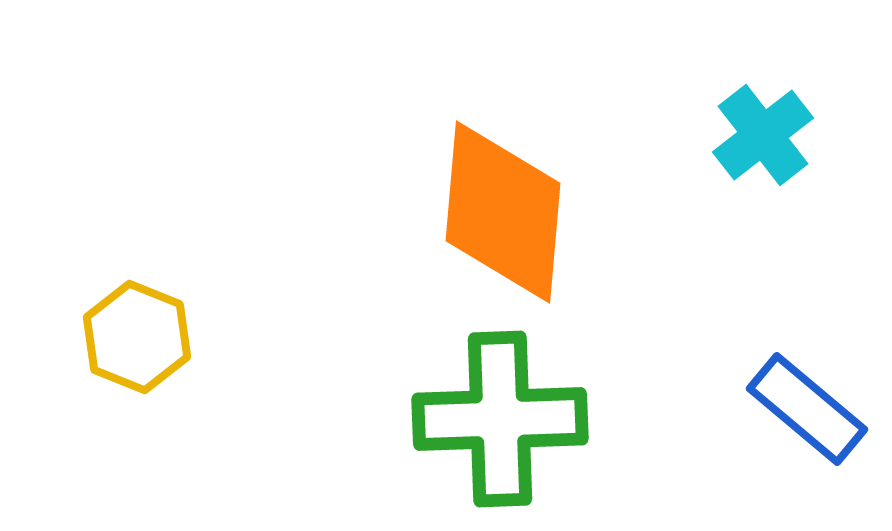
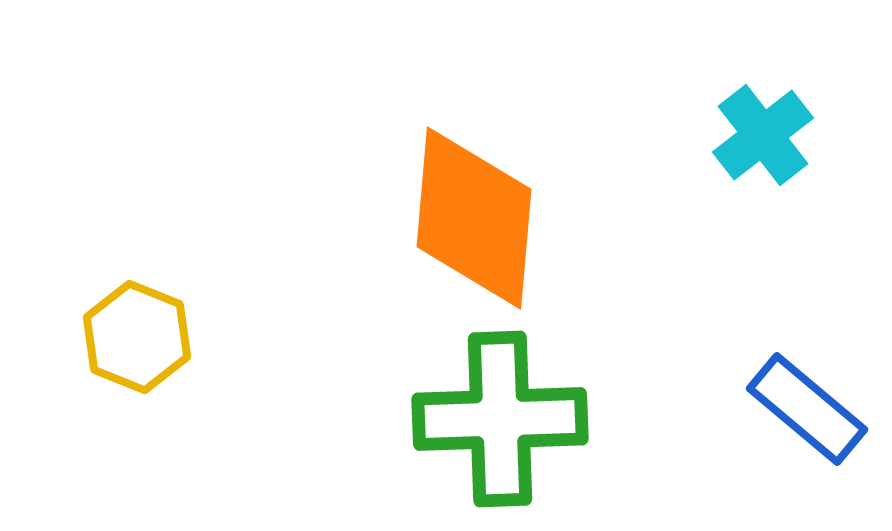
orange diamond: moved 29 px left, 6 px down
